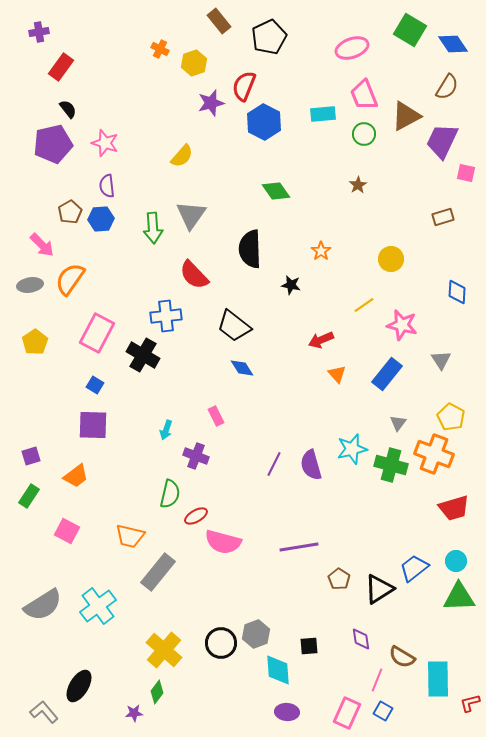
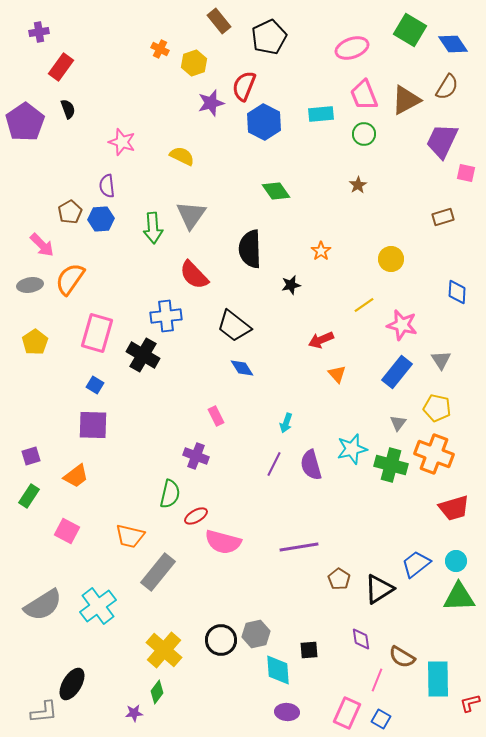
black semicircle at (68, 109): rotated 18 degrees clockwise
cyan rectangle at (323, 114): moved 2 px left
brown triangle at (406, 116): moved 16 px up
pink star at (105, 143): moved 17 px right, 1 px up
purple pentagon at (53, 144): moved 28 px left, 22 px up; rotated 21 degrees counterclockwise
yellow semicircle at (182, 156): rotated 105 degrees counterclockwise
black star at (291, 285): rotated 24 degrees counterclockwise
pink rectangle at (97, 333): rotated 12 degrees counterclockwise
blue rectangle at (387, 374): moved 10 px right, 2 px up
yellow pentagon at (451, 417): moved 14 px left, 9 px up; rotated 16 degrees counterclockwise
cyan arrow at (166, 430): moved 120 px right, 7 px up
blue trapezoid at (414, 568): moved 2 px right, 4 px up
gray hexagon at (256, 634): rotated 8 degrees clockwise
black circle at (221, 643): moved 3 px up
black square at (309, 646): moved 4 px down
black ellipse at (79, 686): moved 7 px left, 2 px up
blue square at (383, 711): moved 2 px left, 8 px down
gray L-shape at (44, 712): rotated 124 degrees clockwise
